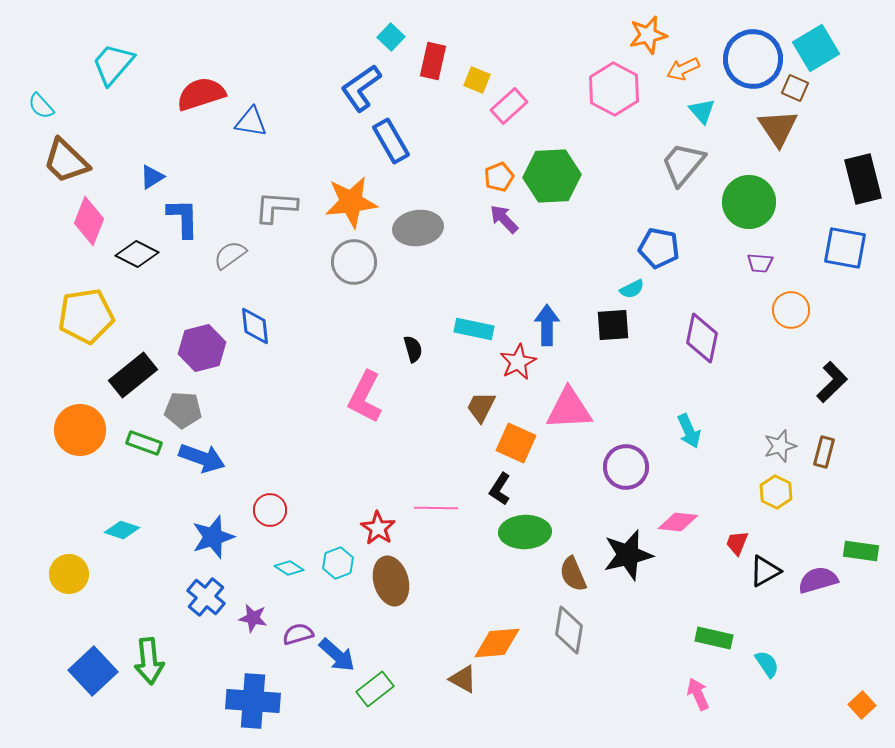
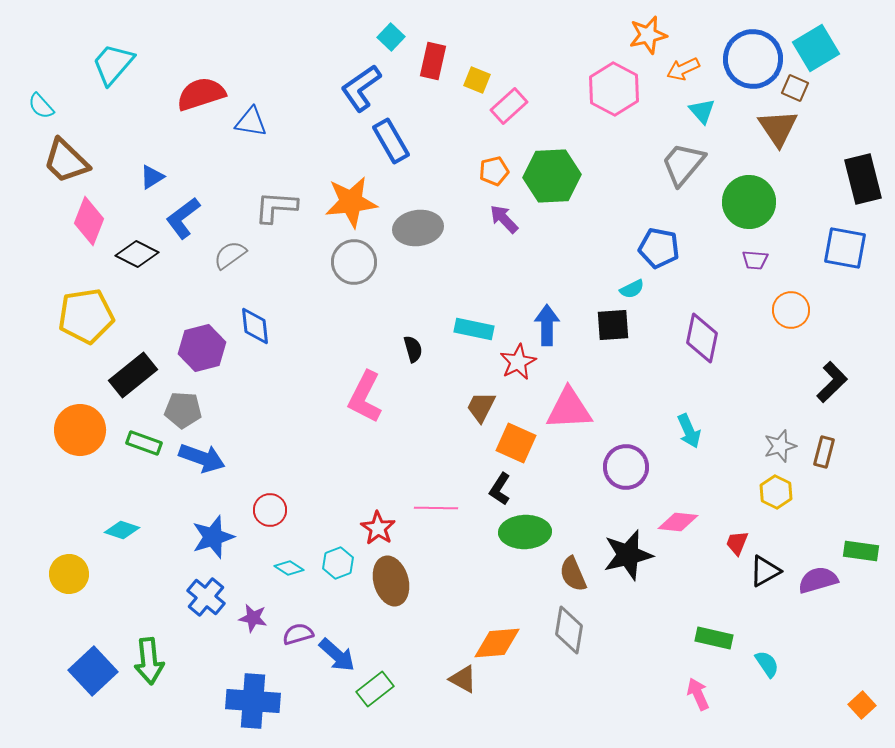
orange pentagon at (499, 177): moved 5 px left, 6 px up; rotated 8 degrees clockwise
blue L-shape at (183, 218): rotated 126 degrees counterclockwise
purple trapezoid at (760, 263): moved 5 px left, 3 px up
